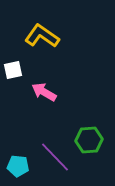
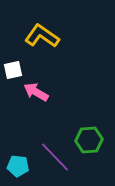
pink arrow: moved 8 px left
